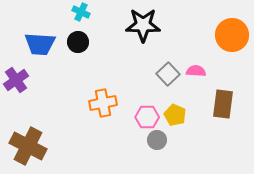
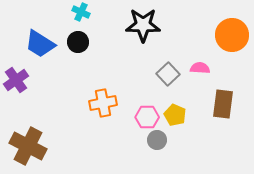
blue trapezoid: rotated 28 degrees clockwise
pink semicircle: moved 4 px right, 3 px up
